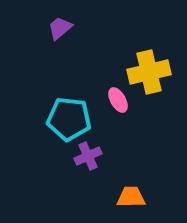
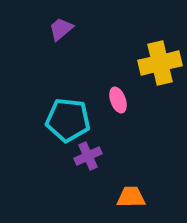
purple trapezoid: moved 1 px right, 1 px down
yellow cross: moved 11 px right, 9 px up
pink ellipse: rotated 10 degrees clockwise
cyan pentagon: moved 1 px left, 1 px down
